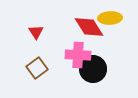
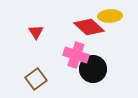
yellow ellipse: moved 2 px up
red diamond: rotated 16 degrees counterclockwise
pink cross: moved 2 px left; rotated 15 degrees clockwise
brown square: moved 1 px left, 11 px down
